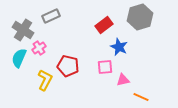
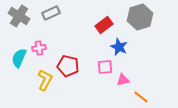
gray rectangle: moved 3 px up
gray cross: moved 4 px left, 14 px up
pink cross: rotated 24 degrees clockwise
orange line: rotated 14 degrees clockwise
